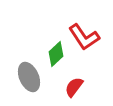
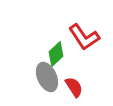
gray ellipse: moved 18 px right
red semicircle: rotated 110 degrees clockwise
